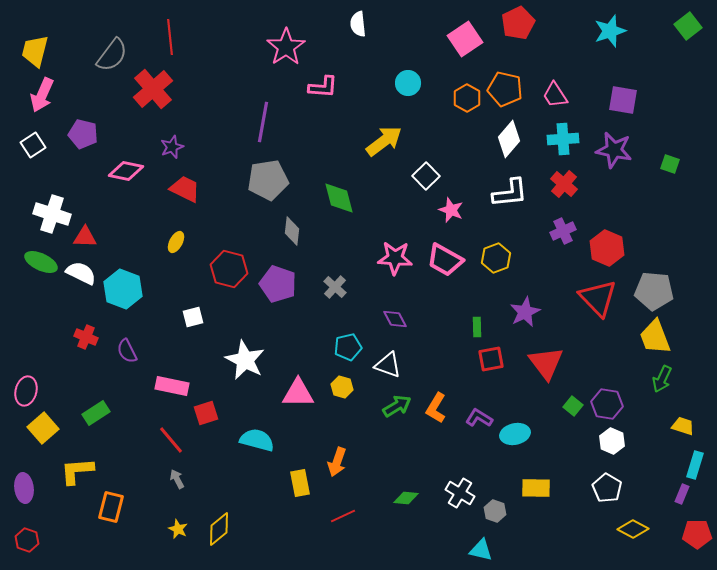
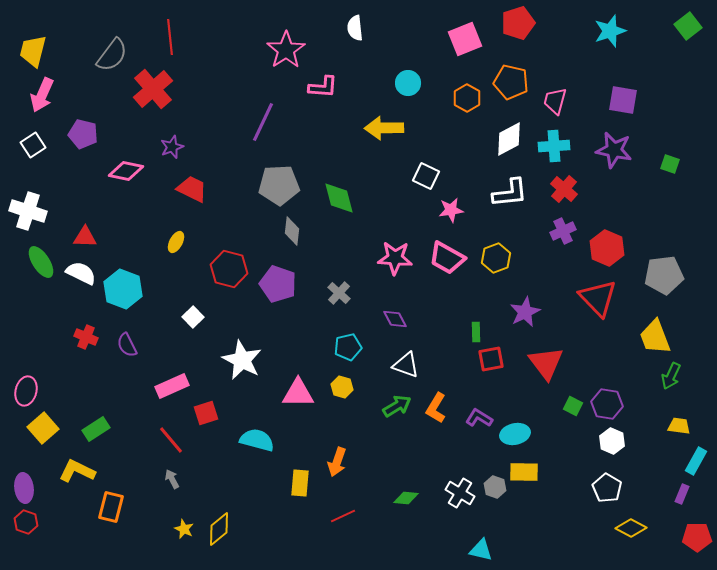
red pentagon at (518, 23): rotated 8 degrees clockwise
white semicircle at (358, 24): moved 3 px left, 4 px down
pink square at (465, 39): rotated 12 degrees clockwise
pink star at (286, 47): moved 3 px down
yellow trapezoid at (35, 51): moved 2 px left
orange pentagon at (505, 89): moved 6 px right, 7 px up
pink trapezoid at (555, 95): moved 6 px down; rotated 48 degrees clockwise
purple line at (263, 122): rotated 15 degrees clockwise
white diamond at (509, 139): rotated 21 degrees clockwise
cyan cross at (563, 139): moved 9 px left, 7 px down
yellow arrow at (384, 141): moved 13 px up; rotated 144 degrees counterclockwise
white square at (426, 176): rotated 20 degrees counterclockwise
gray pentagon at (268, 180): moved 11 px right, 5 px down; rotated 6 degrees clockwise
red cross at (564, 184): moved 5 px down
red trapezoid at (185, 189): moved 7 px right
pink star at (451, 210): rotated 30 degrees counterclockwise
white cross at (52, 214): moved 24 px left, 3 px up
pink trapezoid at (445, 260): moved 2 px right, 2 px up
green ellipse at (41, 262): rotated 32 degrees clockwise
gray cross at (335, 287): moved 4 px right, 6 px down
gray pentagon at (654, 291): moved 10 px right, 16 px up; rotated 12 degrees counterclockwise
white square at (193, 317): rotated 30 degrees counterclockwise
green rectangle at (477, 327): moved 1 px left, 5 px down
purple semicircle at (127, 351): moved 6 px up
white star at (245, 360): moved 3 px left
white triangle at (388, 365): moved 18 px right
green arrow at (662, 379): moved 9 px right, 3 px up
pink rectangle at (172, 386): rotated 36 degrees counterclockwise
green square at (573, 406): rotated 12 degrees counterclockwise
green rectangle at (96, 413): moved 16 px down
yellow trapezoid at (683, 426): moved 4 px left; rotated 10 degrees counterclockwise
cyan rectangle at (695, 465): moved 1 px right, 4 px up; rotated 12 degrees clockwise
yellow L-shape at (77, 471): rotated 30 degrees clockwise
gray arrow at (177, 479): moved 5 px left
yellow rectangle at (300, 483): rotated 16 degrees clockwise
yellow rectangle at (536, 488): moved 12 px left, 16 px up
gray hexagon at (495, 511): moved 24 px up
yellow star at (178, 529): moved 6 px right
yellow diamond at (633, 529): moved 2 px left, 1 px up
red pentagon at (697, 534): moved 3 px down
red hexagon at (27, 540): moved 1 px left, 18 px up
